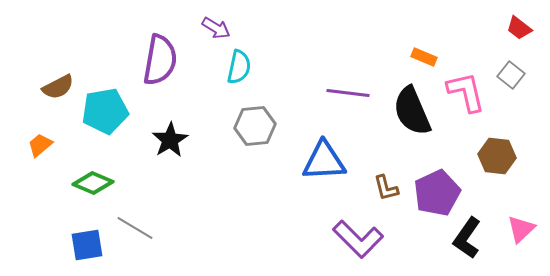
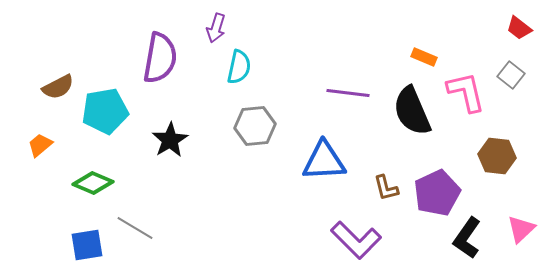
purple arrow: rotated 76 degrees clockwise
purple semicircle: moved 2 px up
purple L-shape: moved 2 px left, 1 px down
